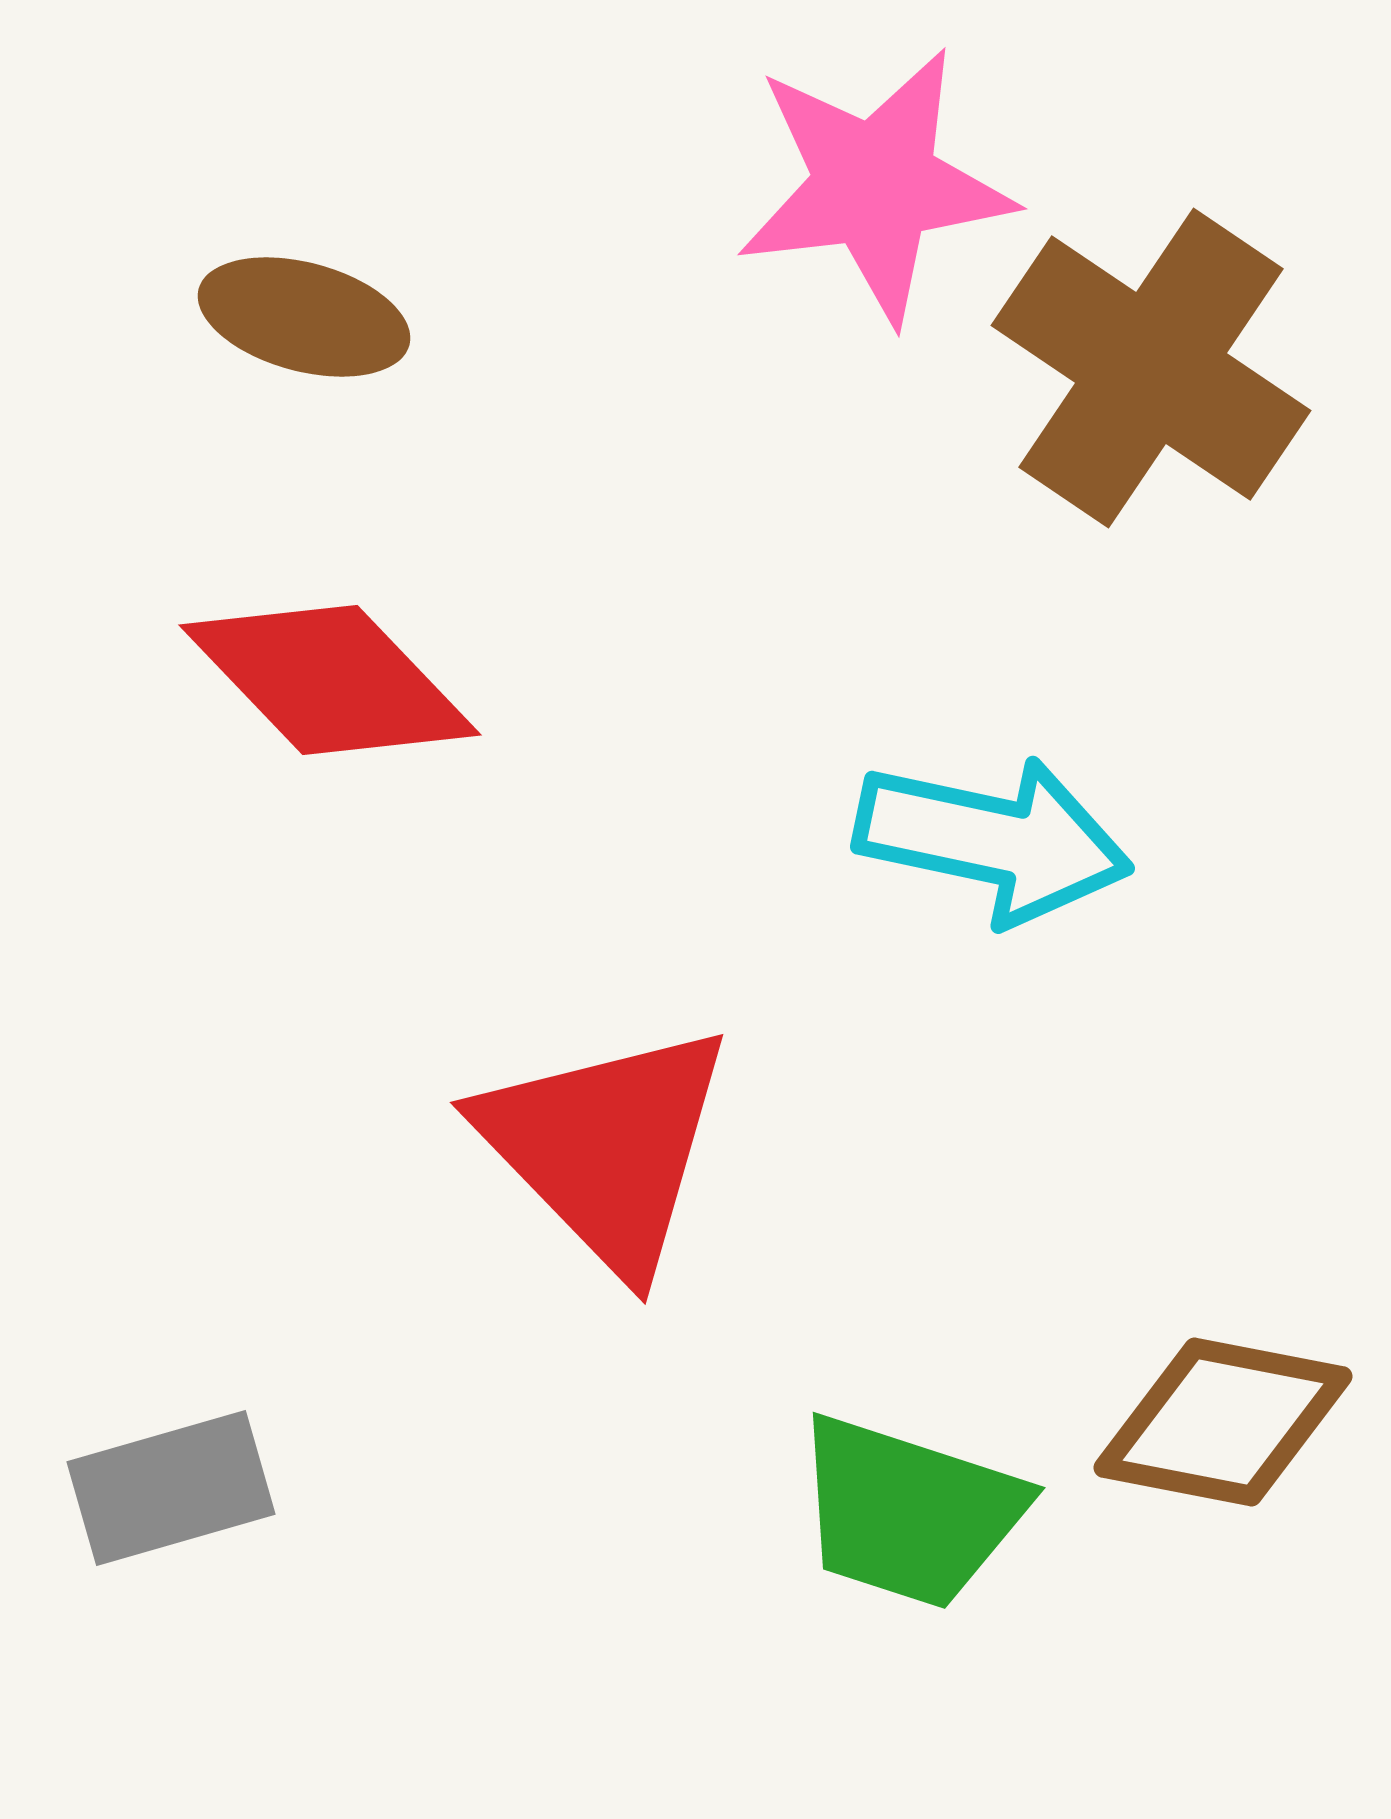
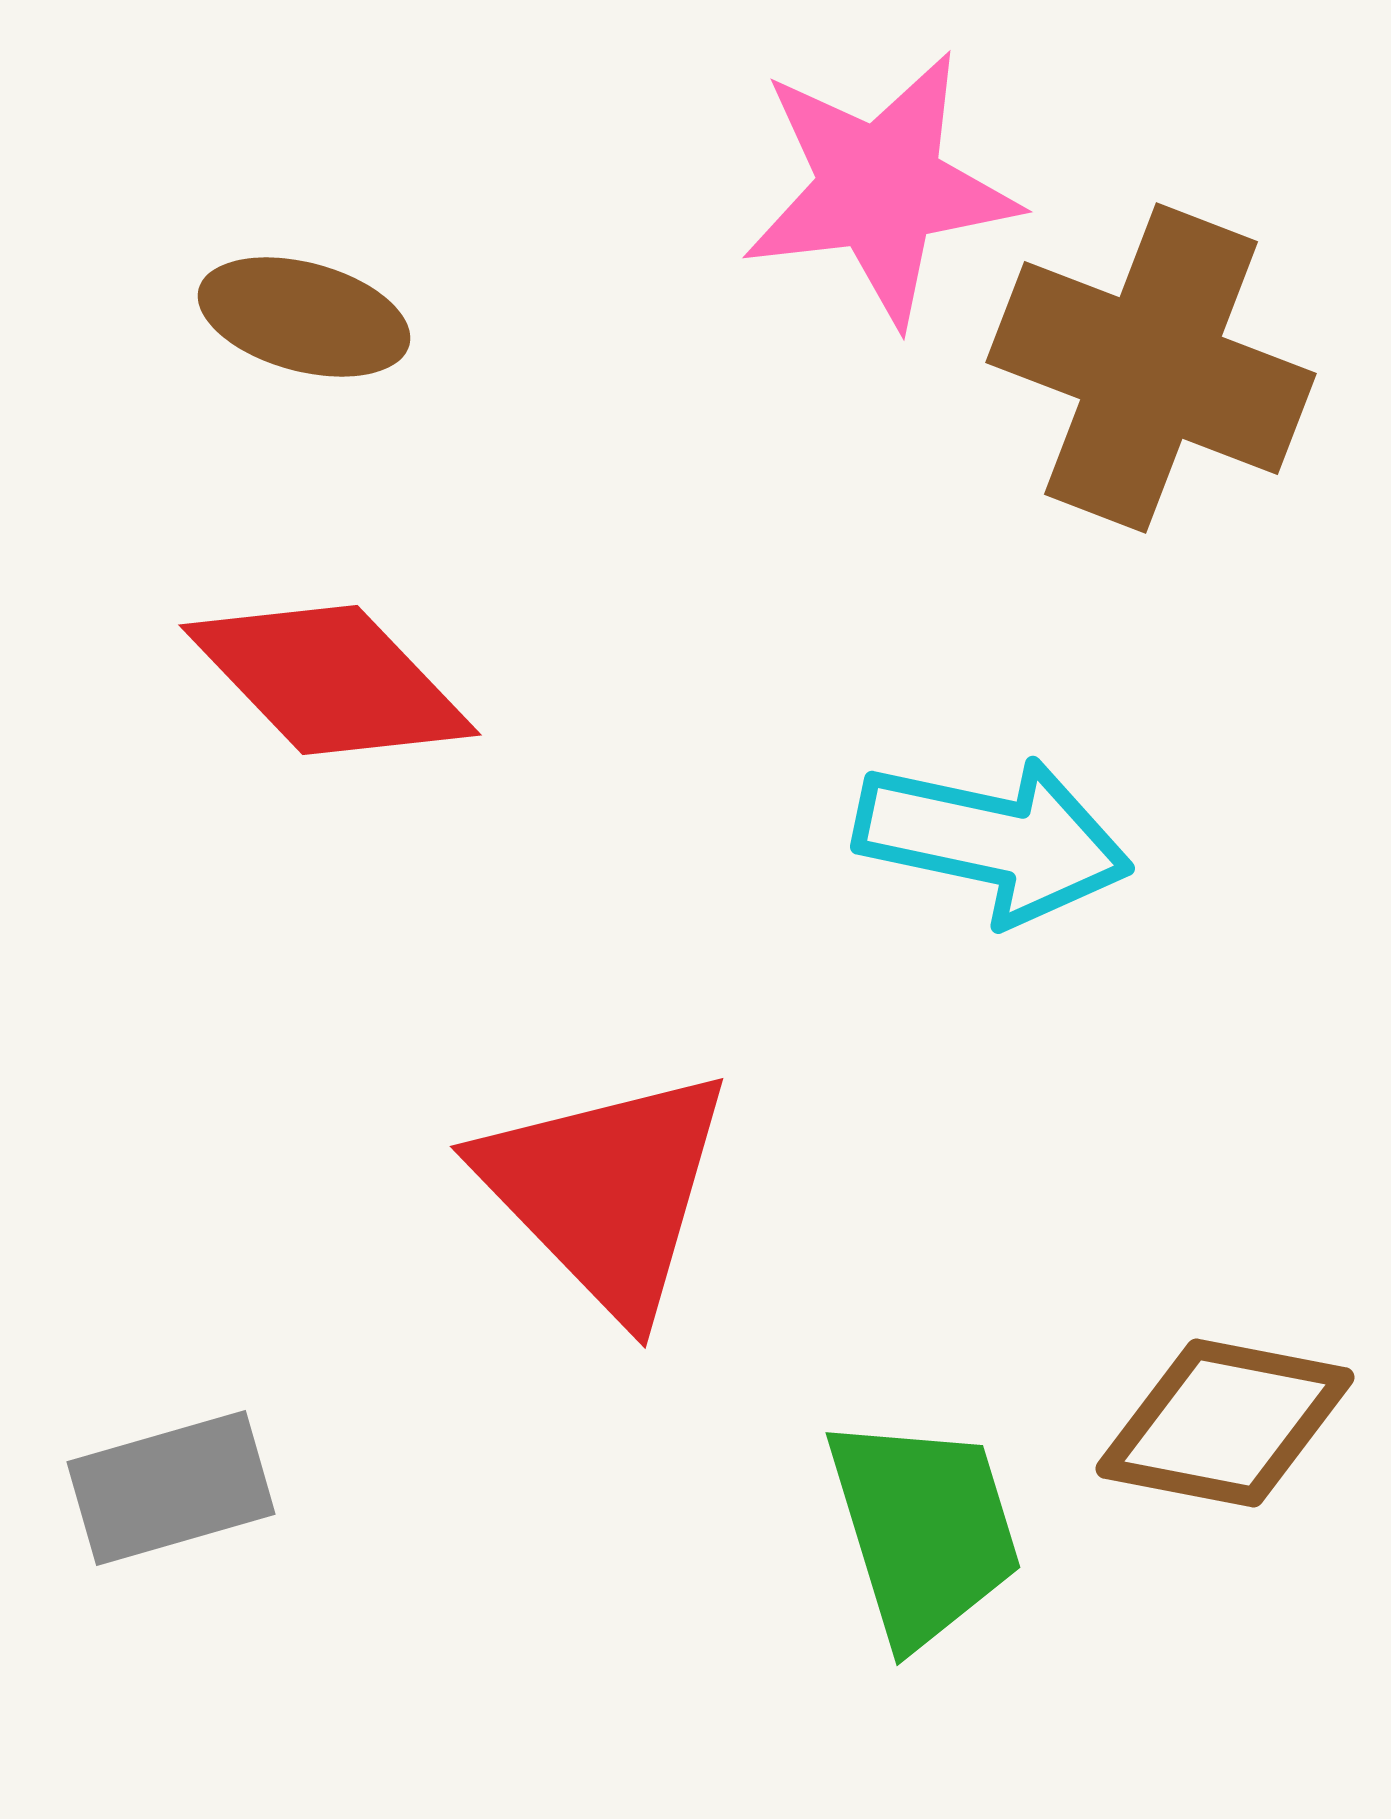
pink star: moved 5 px right, 3 px down
brown cross: rotated 13 degrees counterclockwise
red triangle: moved 44 px down
brown diamond: moved 2 px right, 1 px down
green trapezoid: moved 15 px right, 18 px down; rotated 125 degrees counterclockwise
